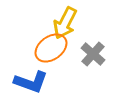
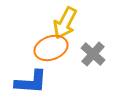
orange ellipse: rotated 16 degrees clockwise
blue L-shape: rotated 16 degrees counterclockwise
